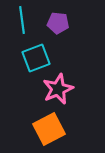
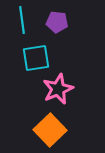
purple pentagon: moved 1 px left, 1 px up
cyan square: rotated 12 degrees clockwise
orange square: moved 1 px right, 1 px down; rotated 16 degrees counterclockwise
